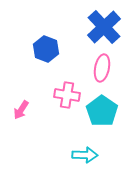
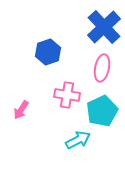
blue hexagon: moved 2 px right, 3 px down; rotated 20 degrees clockwise
cyan pentagon: rotated 12 degrees clockwise
cyan arrow: moved 7 px left, 15 px up; rotated 30 degrees counterclockwise
